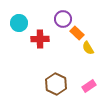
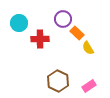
brown hexagon: moved 2 px right, 3 px up
